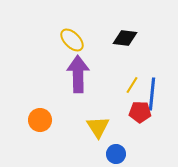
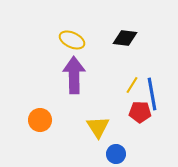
yellow ellipse: rotated 20 degrees counterclockwise
purple arrow: moved 4 px left, 1 px down
blue line: rotated 16 degrees counterclockwise
